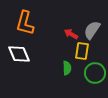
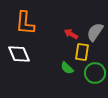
orange L-shape: rotated 10 degrees counterclockwise
gray semicircle: moved 3 px right, 2 px down
yellow rectangle: moved 1 px down
green semicircle: rotated 136 degrees clockwise
